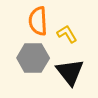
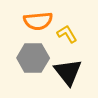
orange semicircle: rotated 92 degrees counterclockwise
black triangle: moved 2 px left
